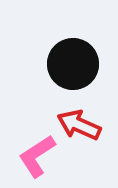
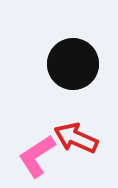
red arrow: moved 3 px left, 13 px down
